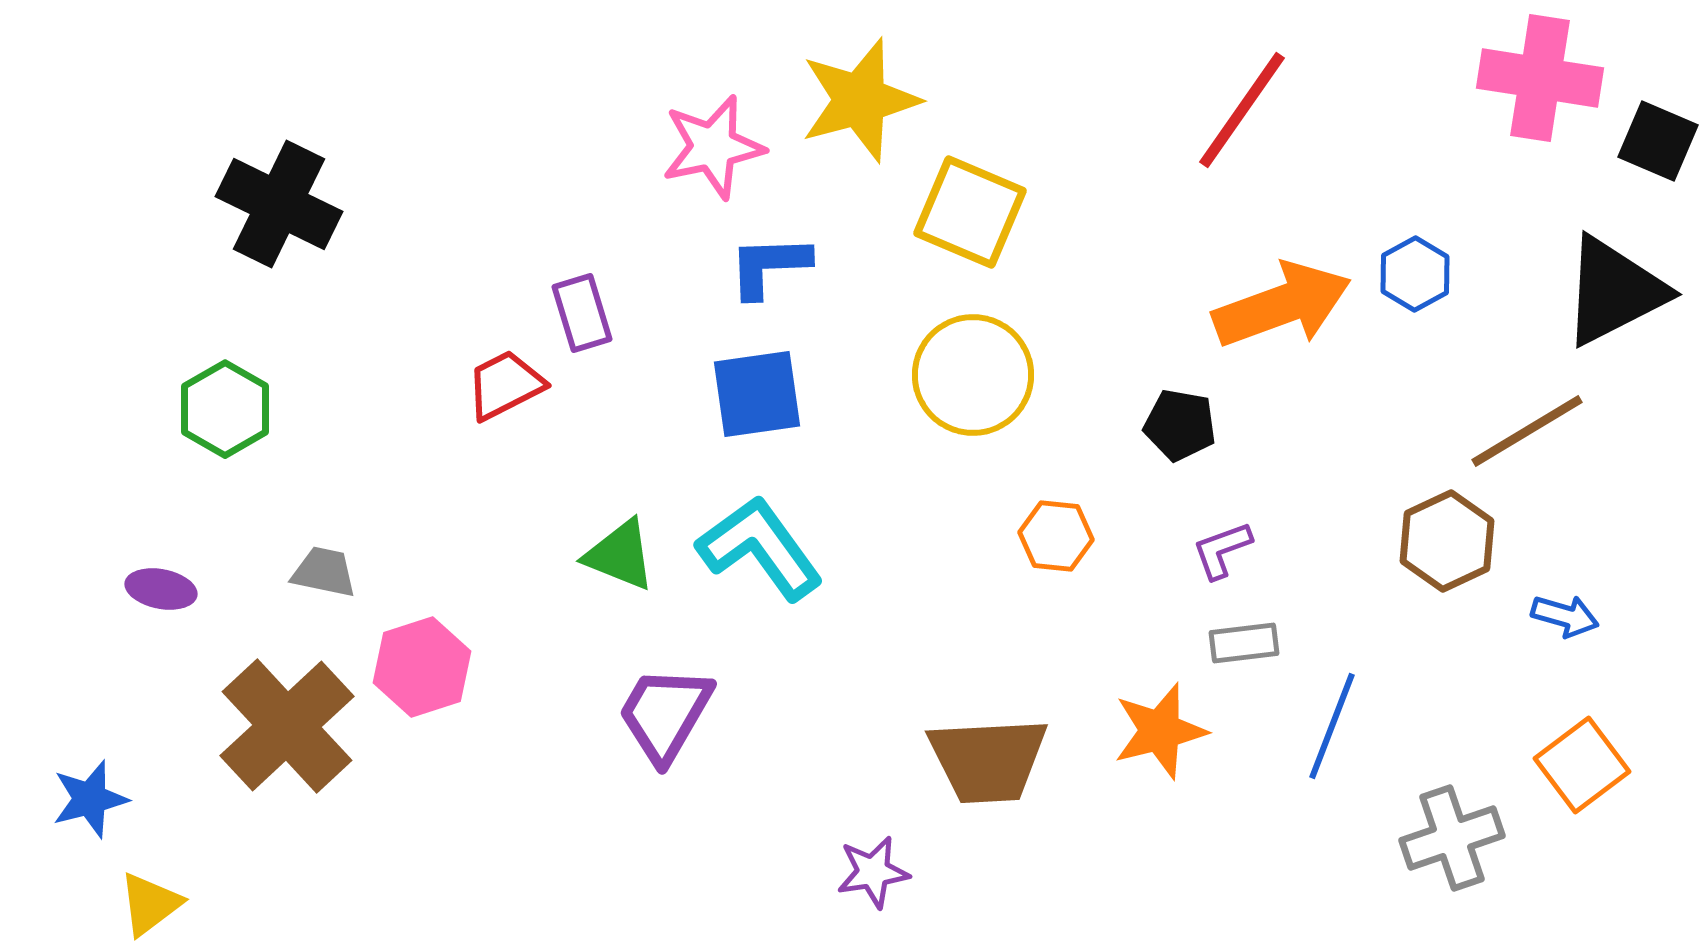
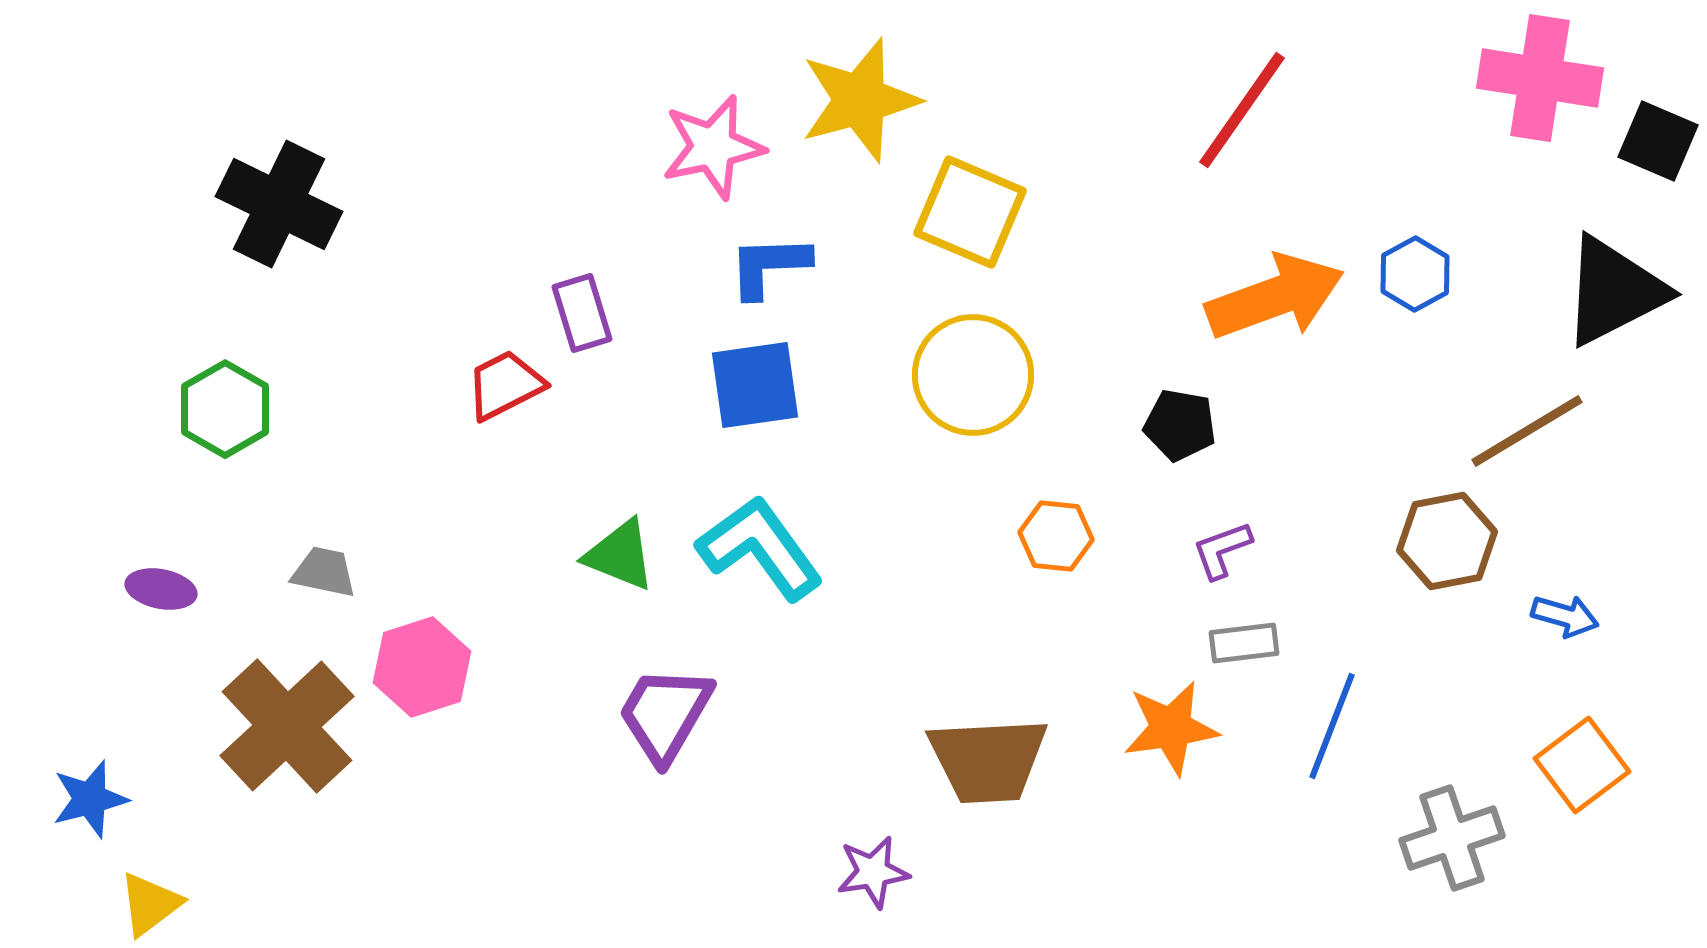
orange arrow: moved 7 px left, 8 px up
blue square: moved 2 px left, 9 px up
brown hexagon: rotated 14 degrees clockwise
orange star: moved 11 px right, 3 px up; rotated 6 degrees clockwise
